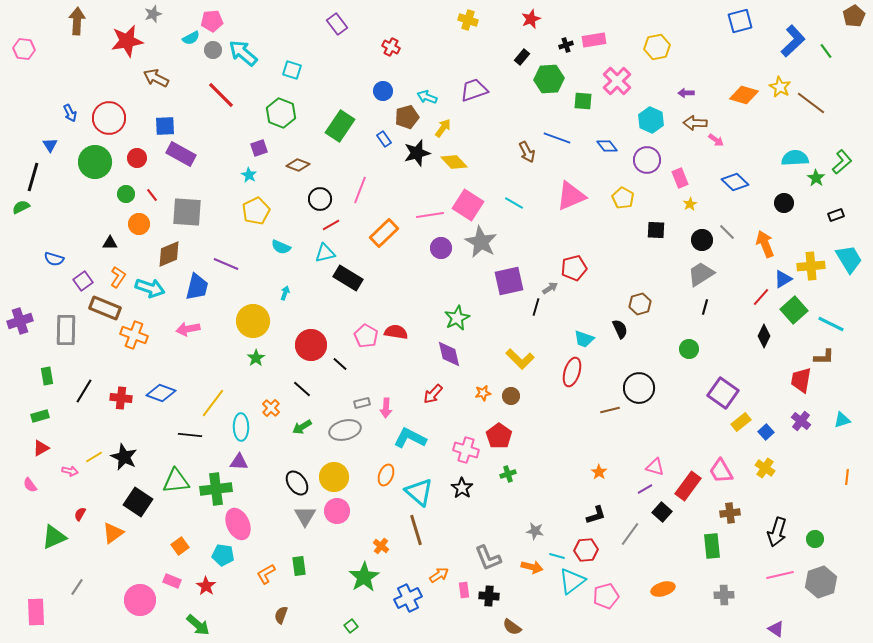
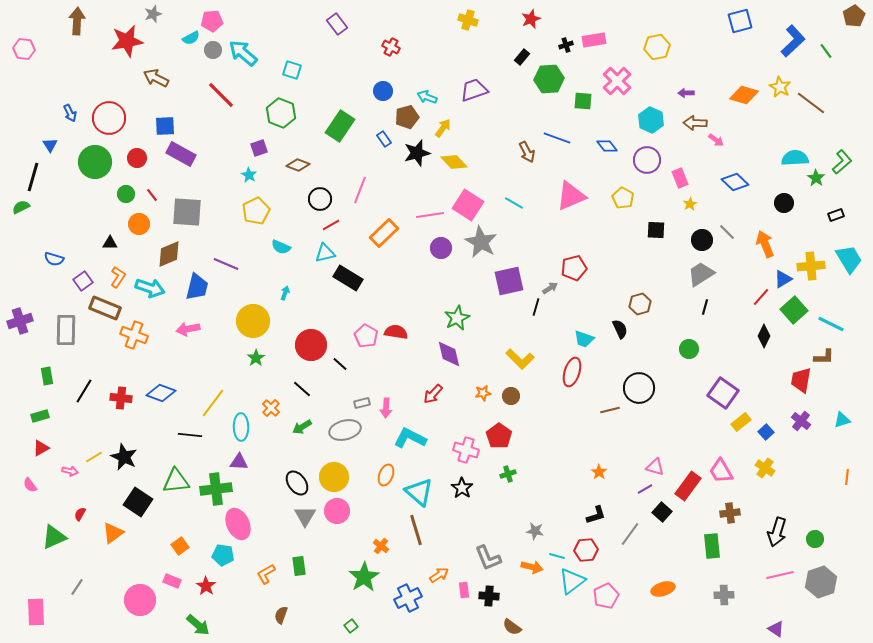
pink pentagon at (606, 596): rotated 10 degrees counterclockwise
